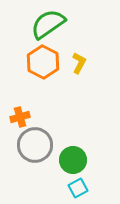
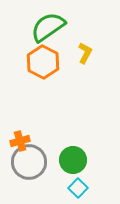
green semicircle: moved 3 px down
yellow L-shape: moved 6 px right, 10 px up
orange cross: moved 24 px down
gray circle: moved 6 px left, 17 px down
cyan square: rotated 18 degrees counterclockwise
